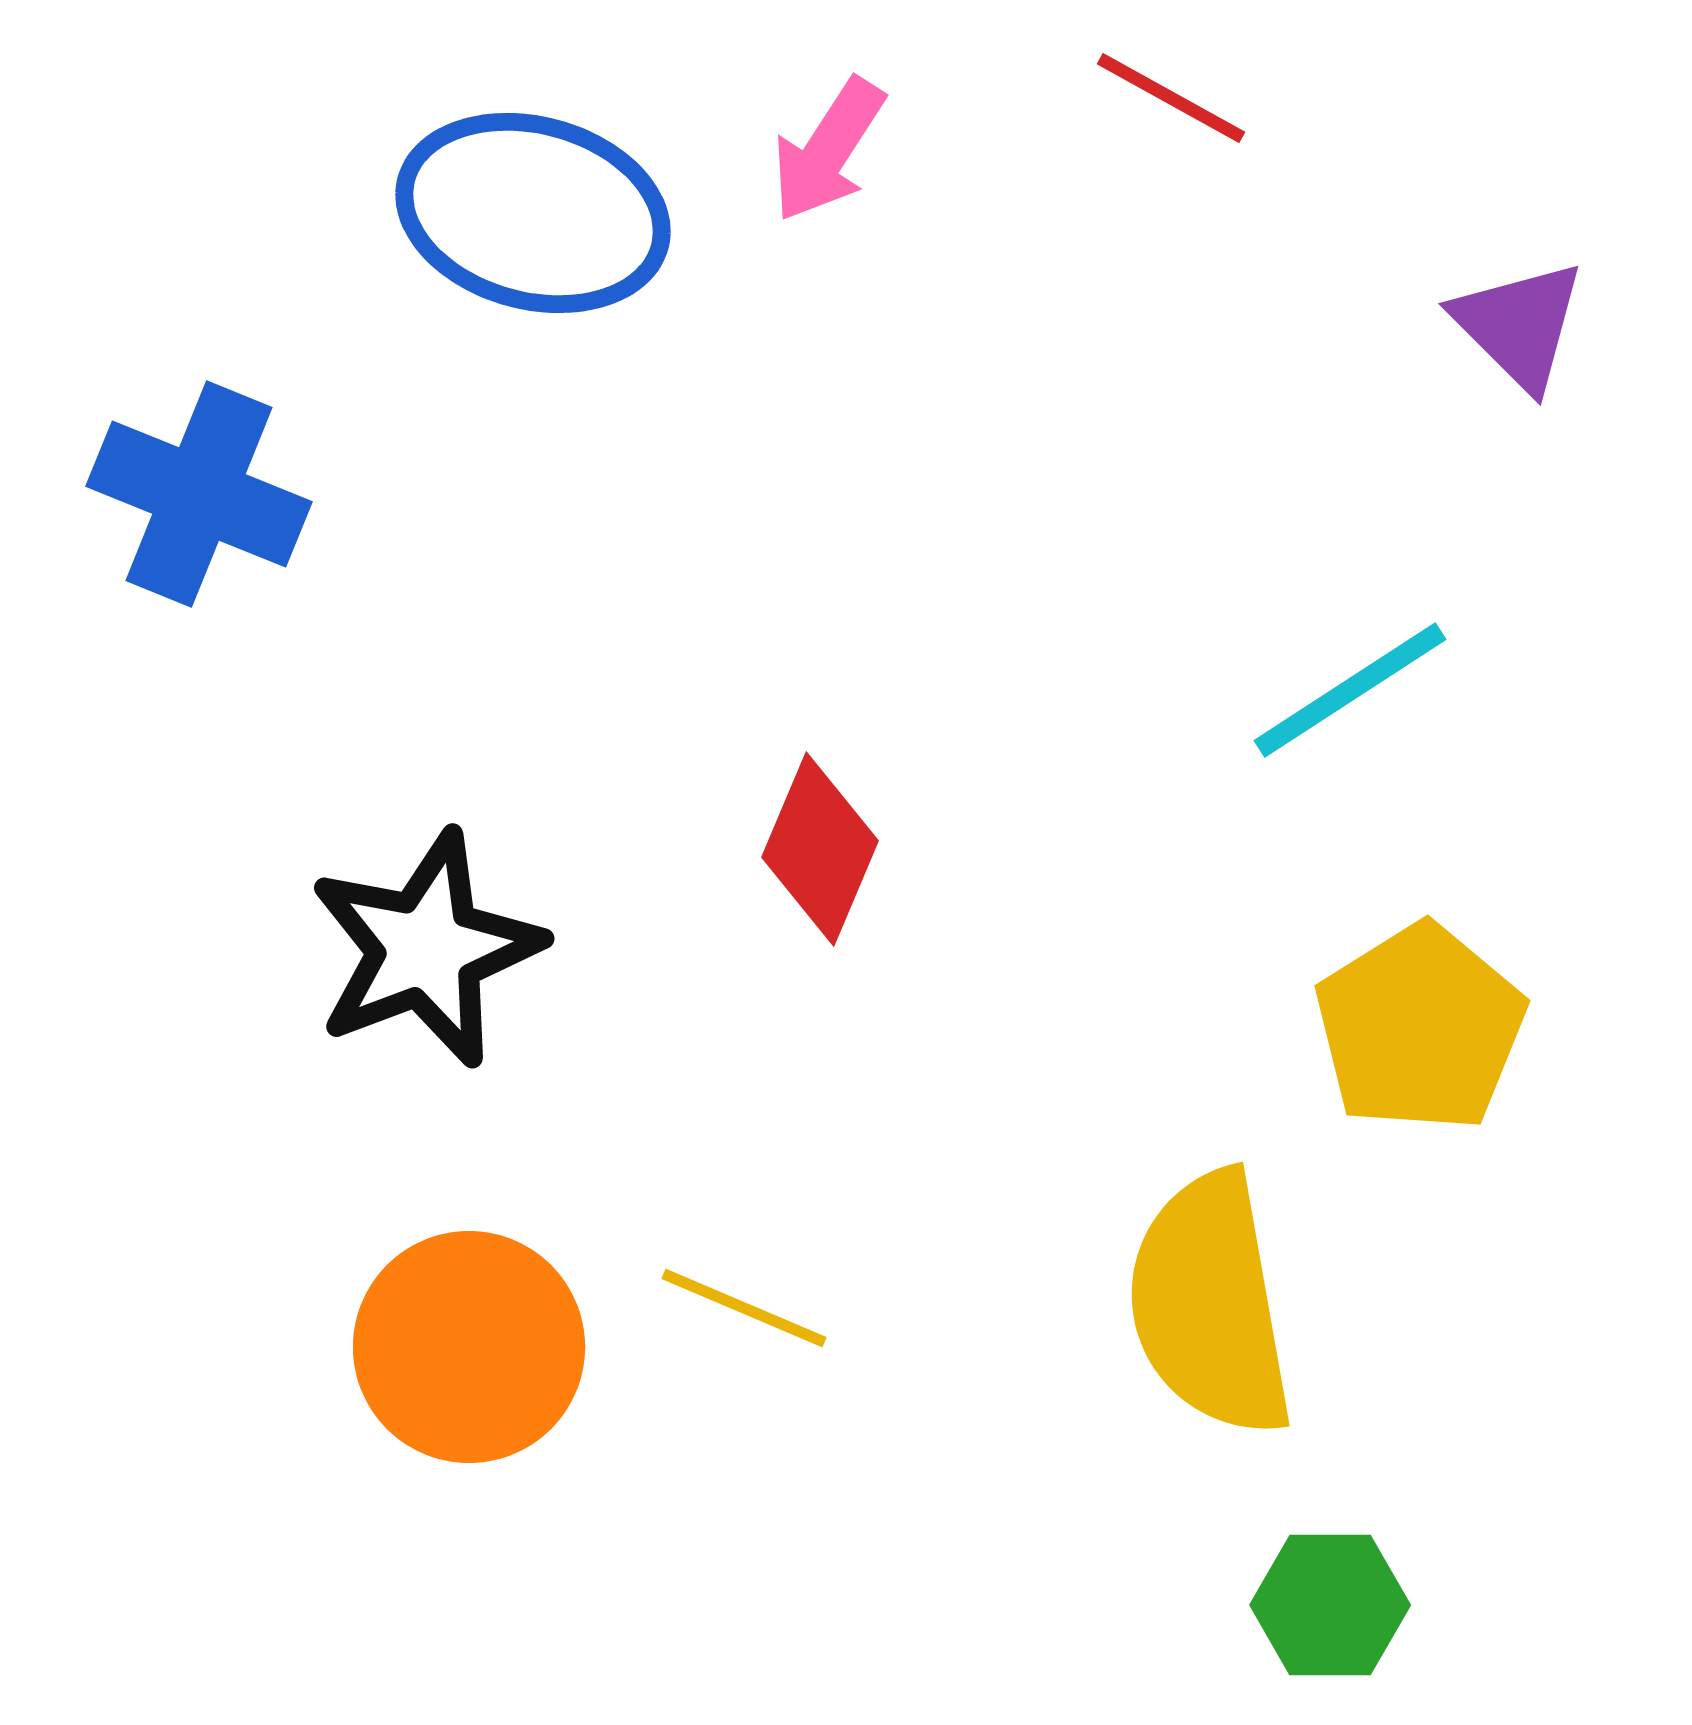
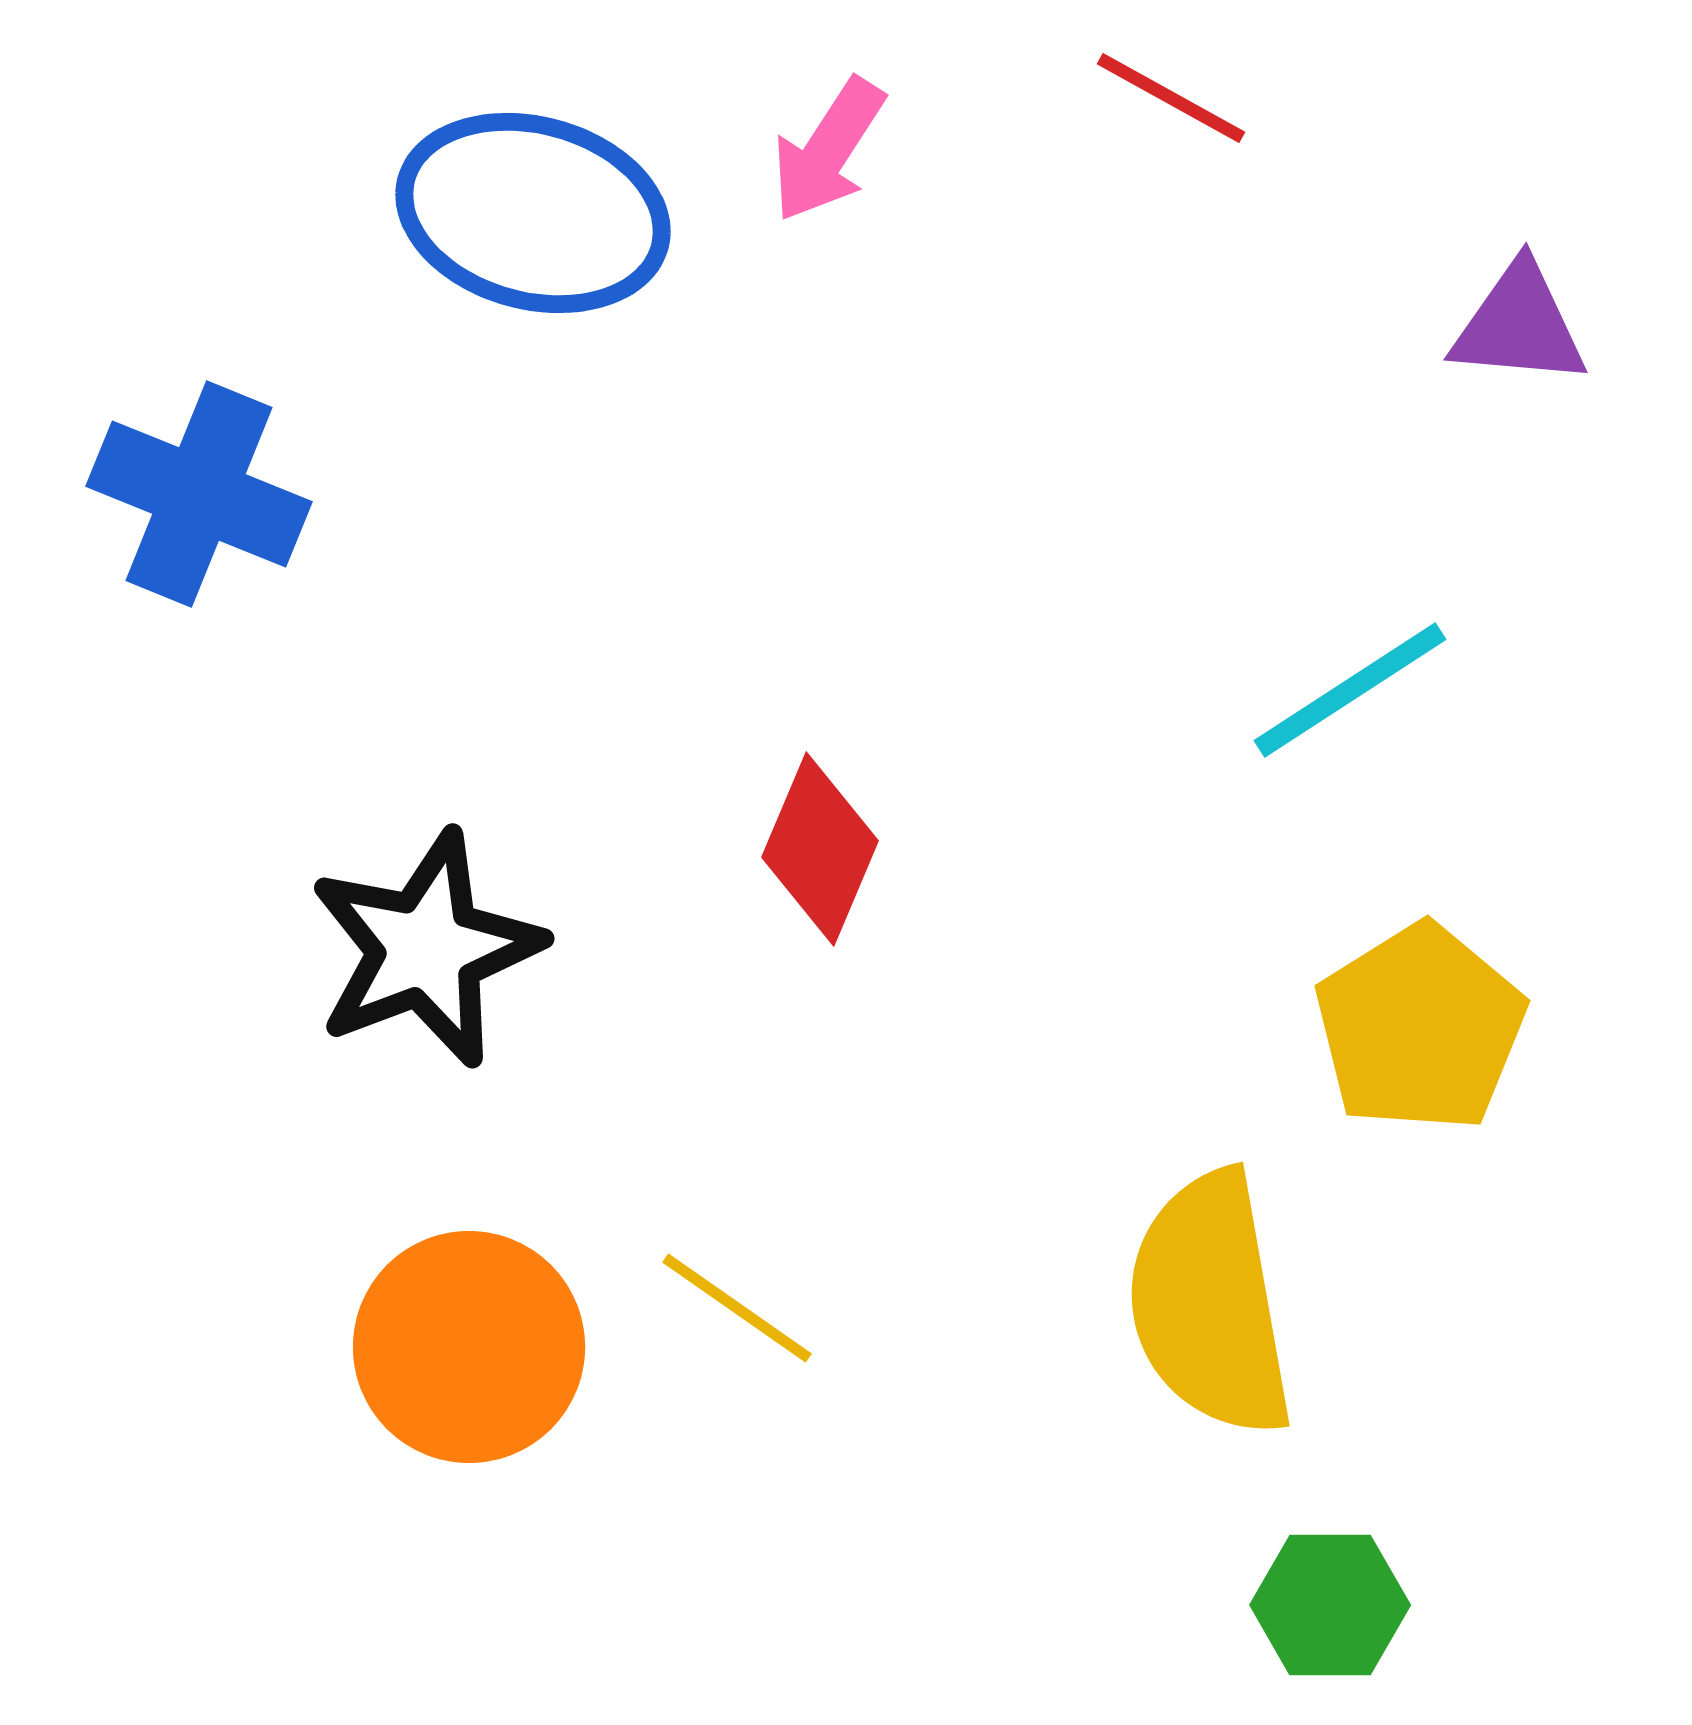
purple triangle: rotated 40 degrees counterclockwise
yellow line: moved 7 px left; rotated 12 degrees clockwise
